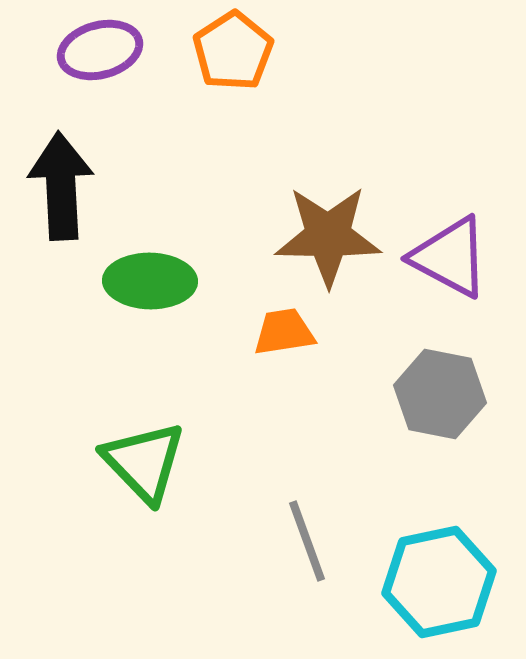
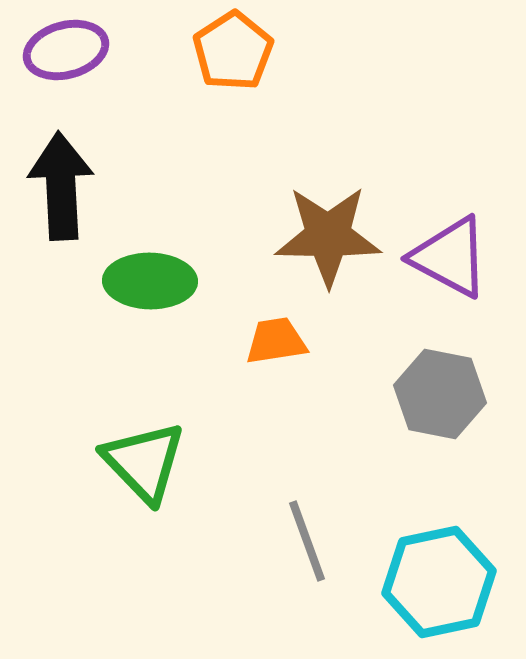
purple ellipse: moved 34 px left
orange trapezoid: moved 8 px left, 9 px down
